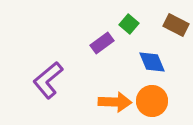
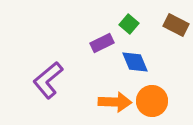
purple rectangle: rotated 10 degrees clockwise
blue diamond: moved 17 px left
